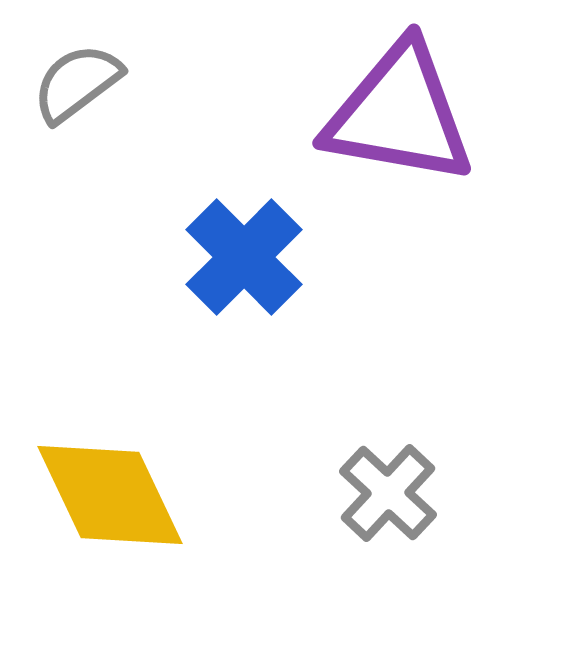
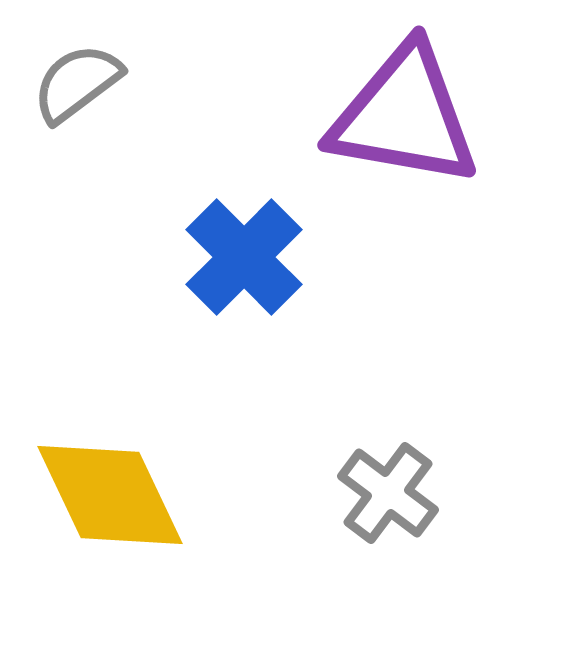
purple triangle: moved 5 px right, 2 px down
gray cross: rotated 6 degrees counterclockwise
